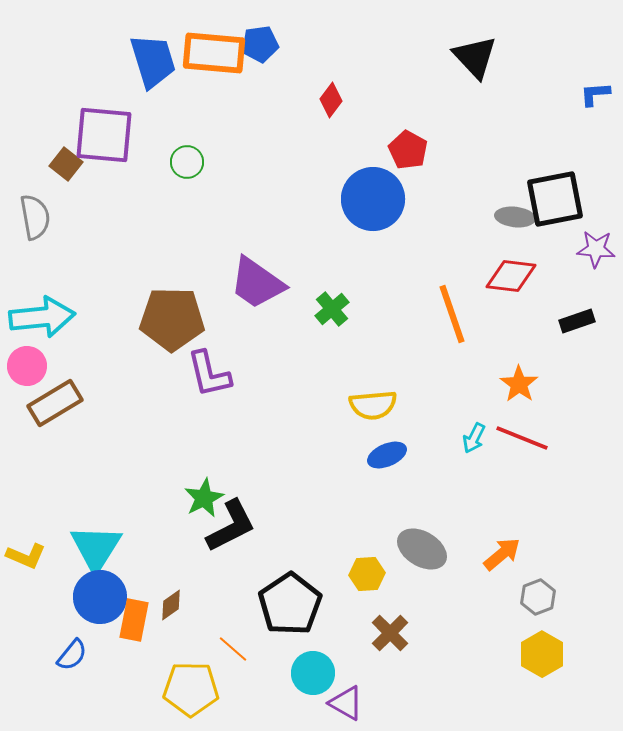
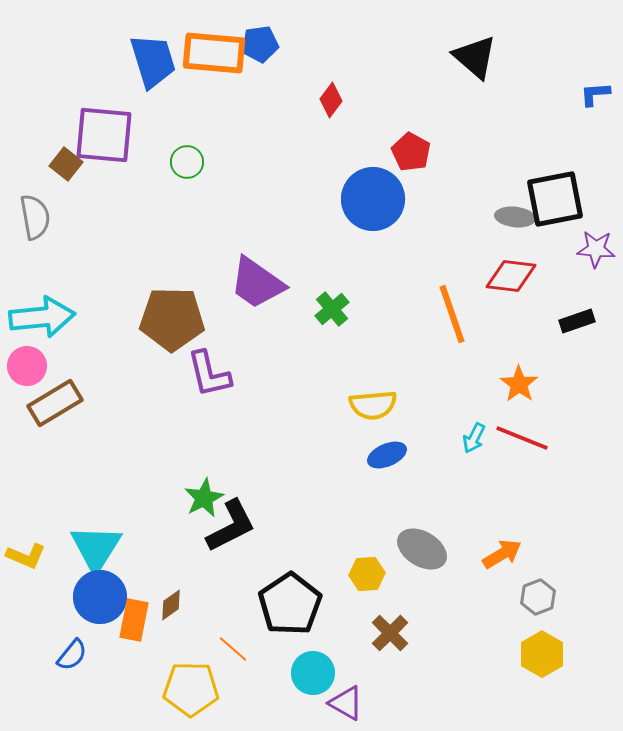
black triangle at (475, 57): rotated 6 degrees counterclockwise
red pentagon at (408, 150): moved 3 px right, 2 px down
orange arrow at (502, 554): rotated 9 degrees clockwise
